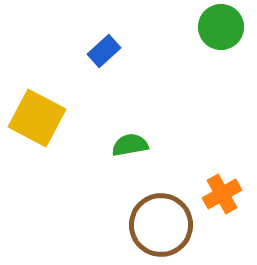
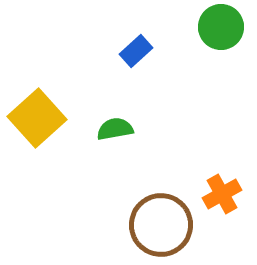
blue rectangle: moved 32 px right
yellow square: rotated 20 degrees clockwise
green semicircle: moved 15 px left, 16 px up
